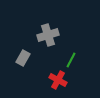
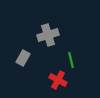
green line: rotated 42 degrees counterclockwise
